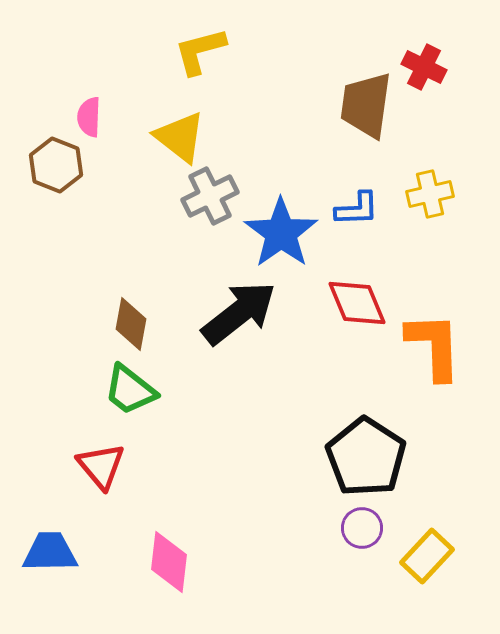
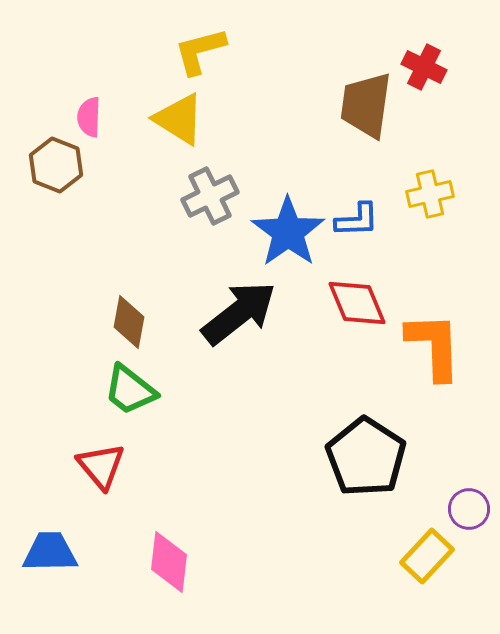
yellow triangle: moved 1 px left, 18 px up; rotated 6 degrees counterclockwise
blue L-shape: moved 11 px down
blue star: moved 7 px right, 1 px up
brown diamond: moved 2 px left, 2 px up
purple circle: moved 107 px right, 19 px up
